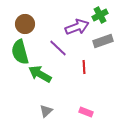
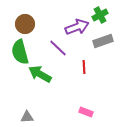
gray triangle: moved 19 px left, 6 px down; rotated 40 degrees clockwise
